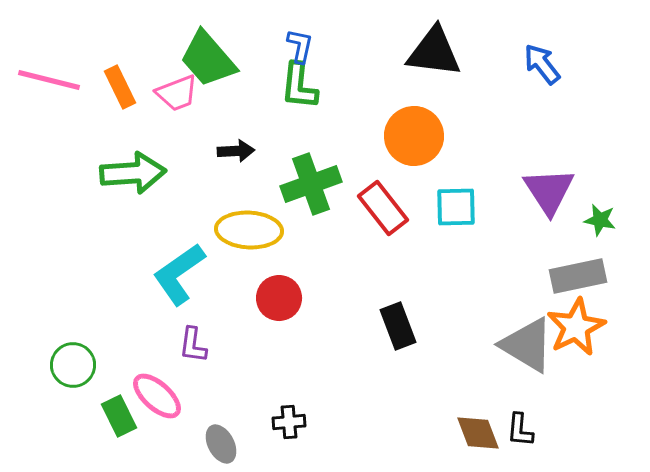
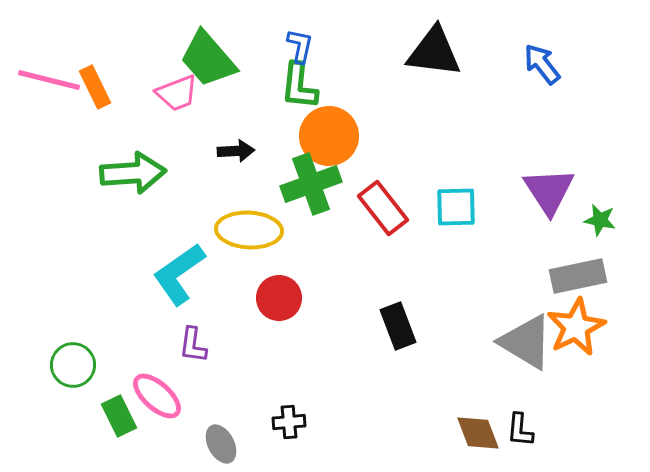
orange rectangle: moved 25 px left
orange circle: moved 85 px left
gray triangle: moved 1 px left, 3 px up
